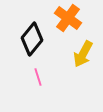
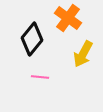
pink line: moved 2 px right; rotated 66 degrees counterclockwise
